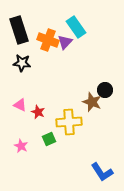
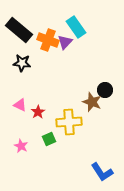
black rectangle: rotated 32 degrees counterclockwise
red star: rotated 16 degrees clockwise
